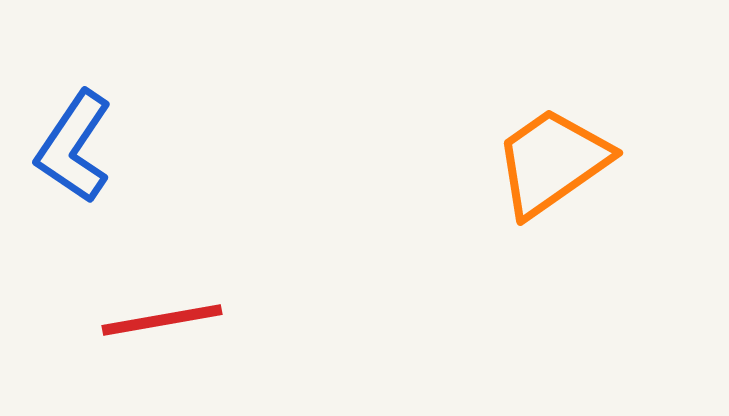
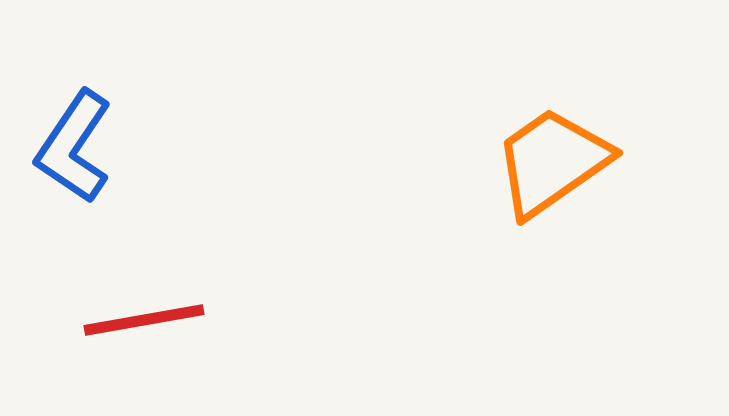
red line: moved 18 px left
